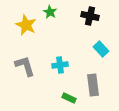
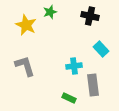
green star: rotated 24 degrees clockwise
cyan cross: moved 14 px right, 1 px down
